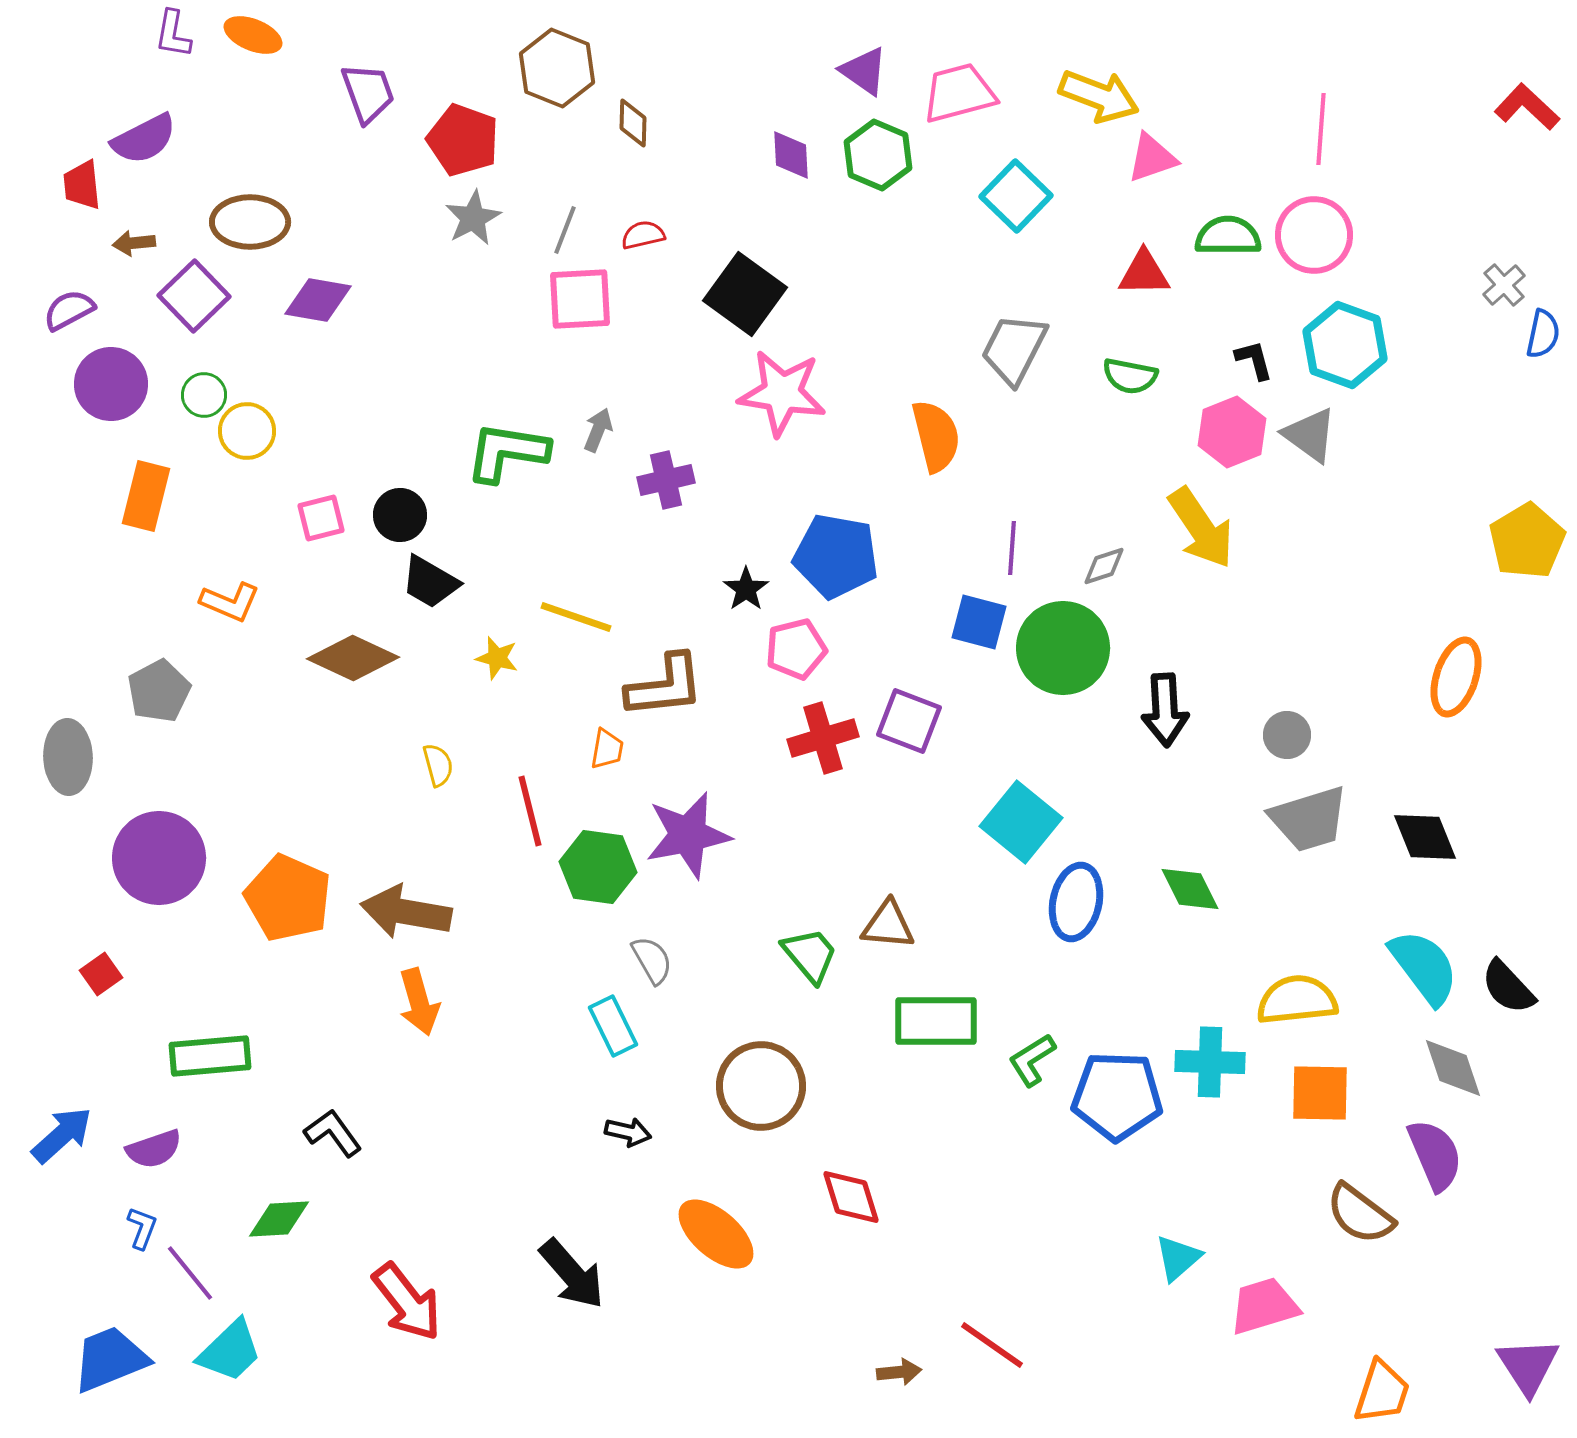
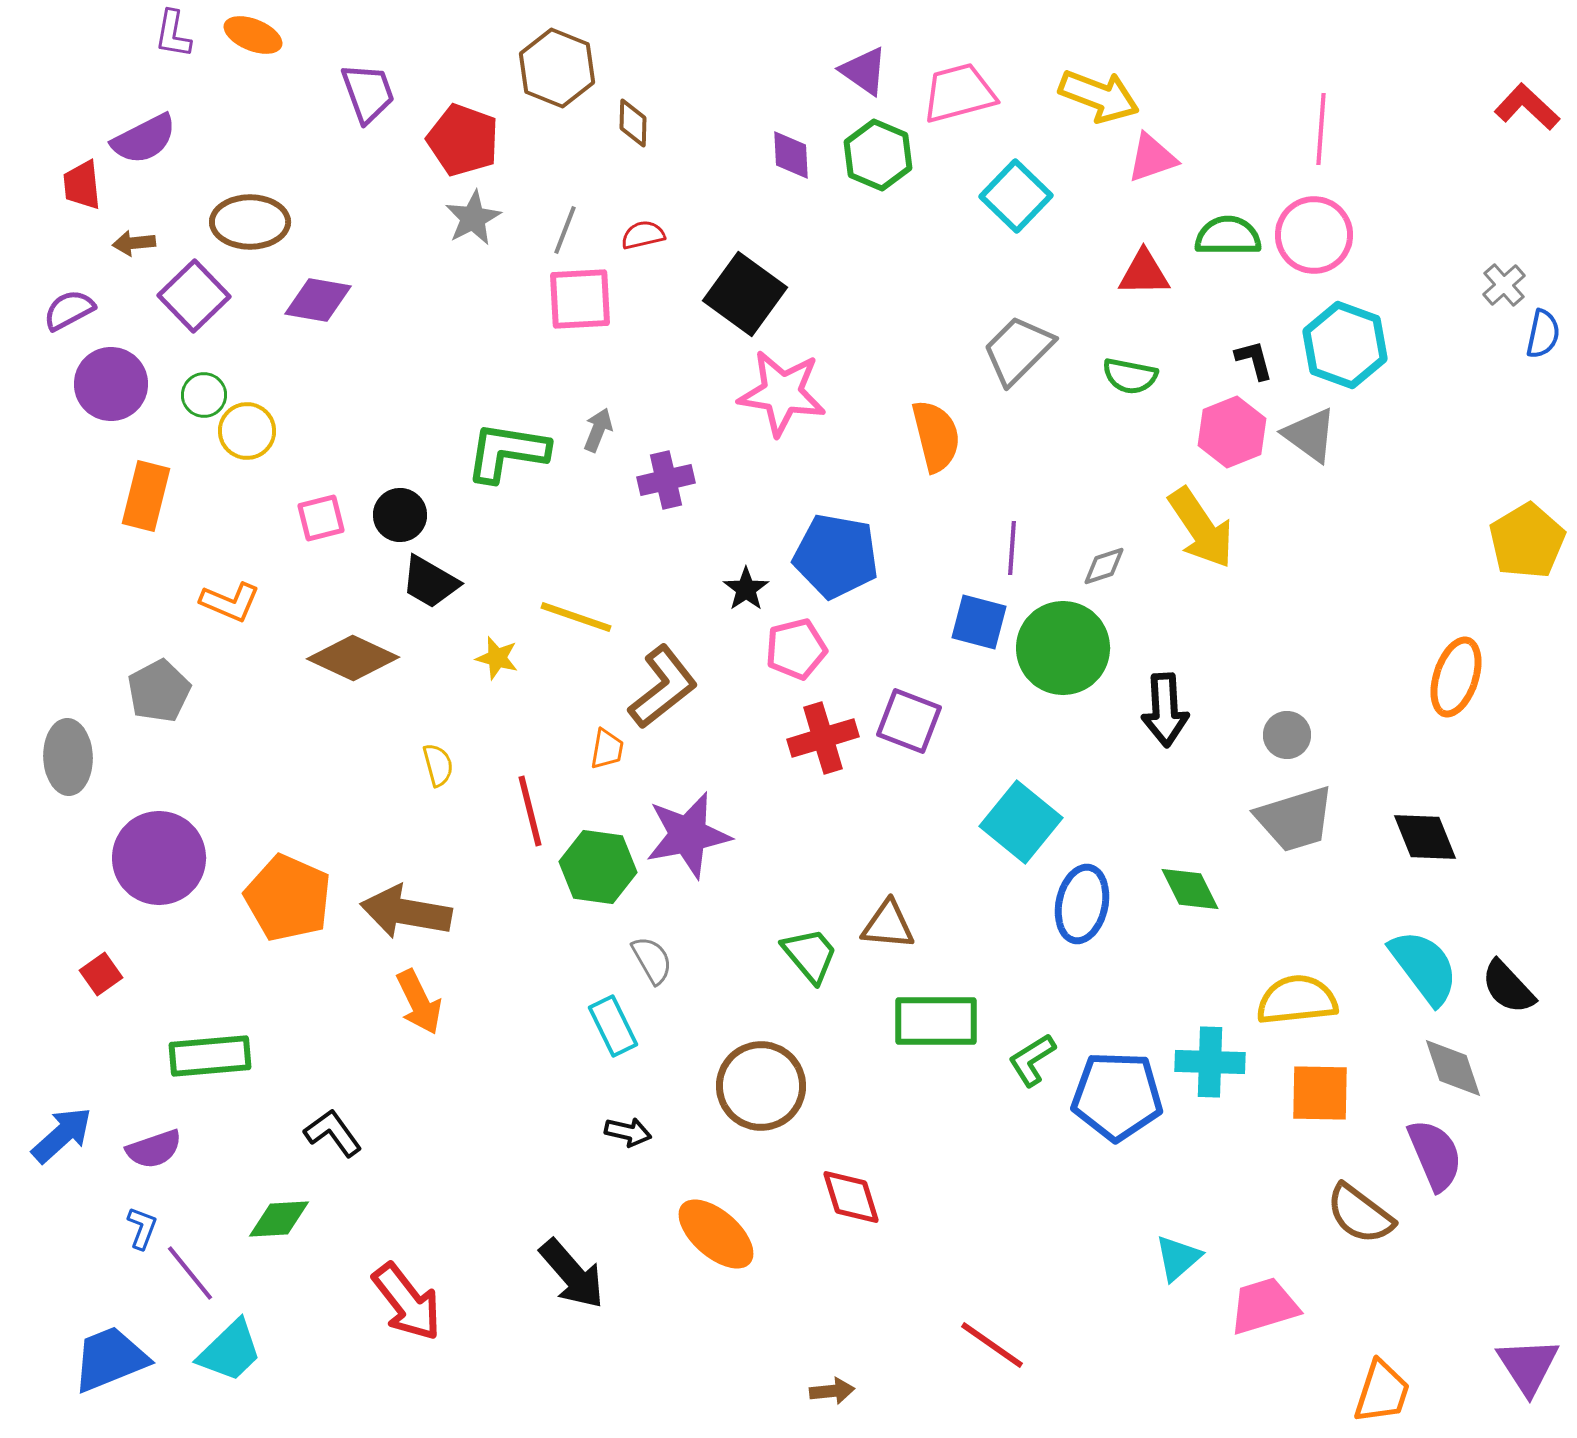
gray trapezoid at (1014, 349): moved 4 px right, 1 px down; rotated 18 degrees clockwise
brown L-shape at (665, 686): moved 2 px left, 1 px down; rotated 32 degrees counterclockwise
gray trapezoid at (1309, 819): moved 14 px left
blue ellipse at (1076, 902): moved 6 px right, 2 px down
orange arrow at (419, 1002): rotated 10 degrees counterclockwise
brown arrow at (899, 1372): moved 67 px left, 19 px down
